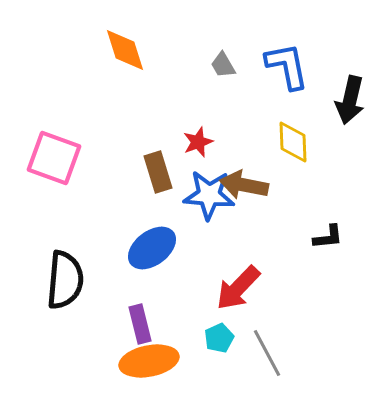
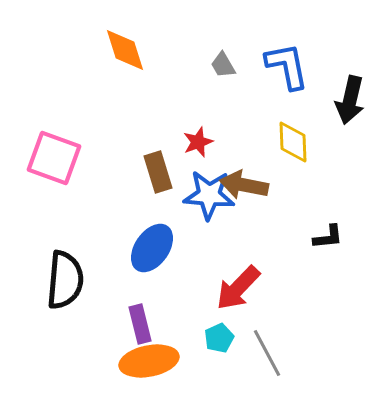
blue ellipse: rotated 18 degrees counterclockwise
